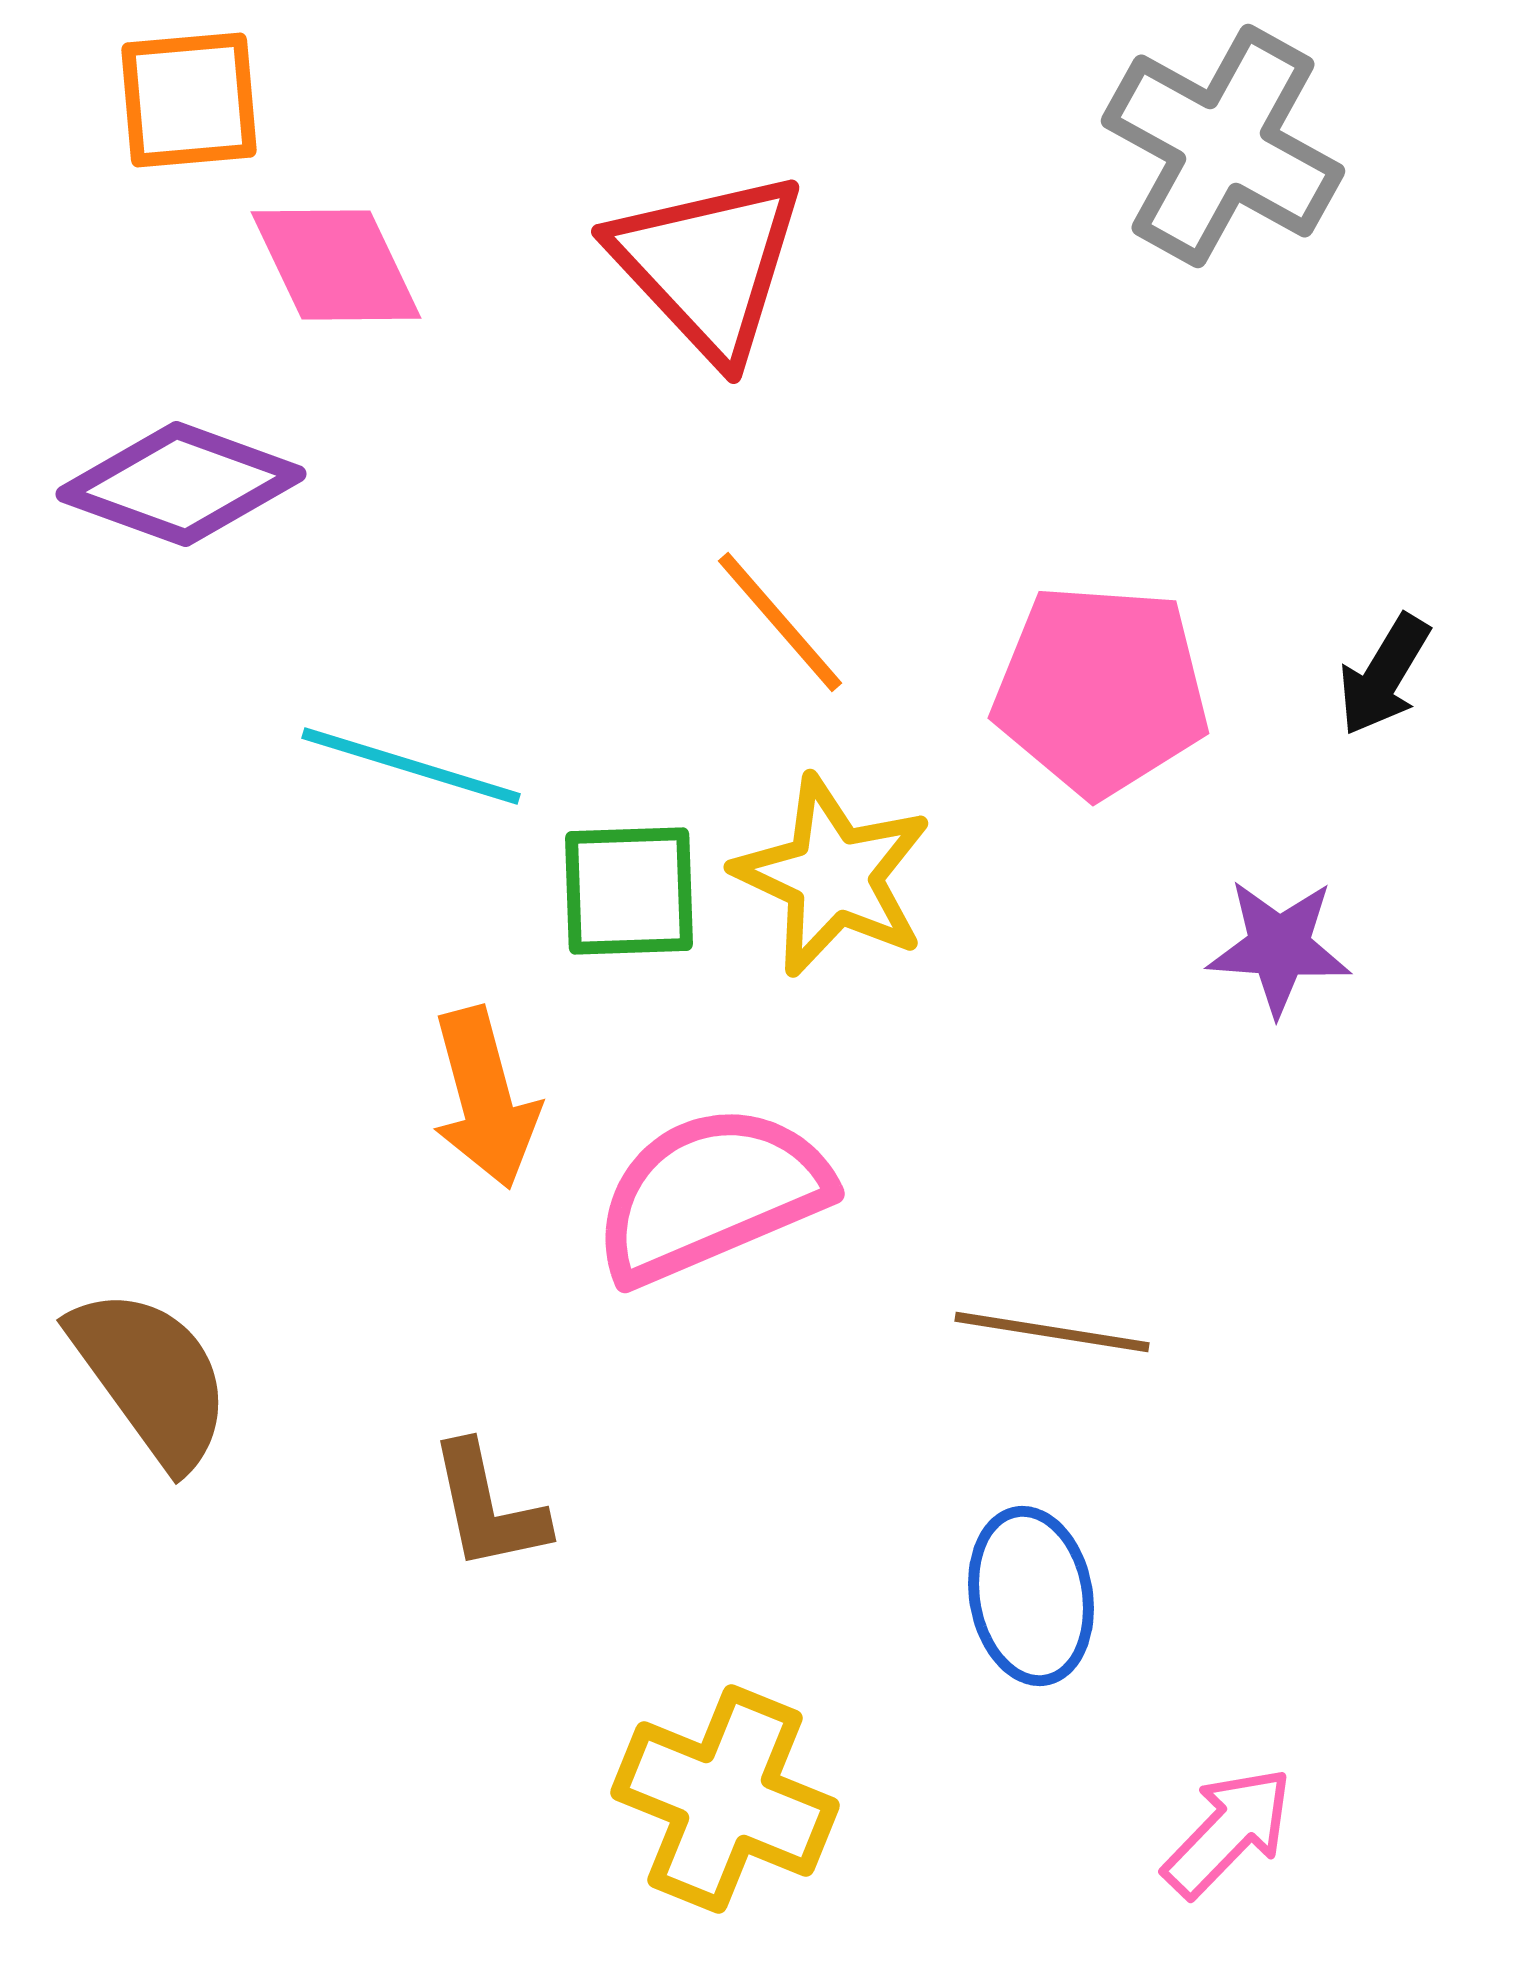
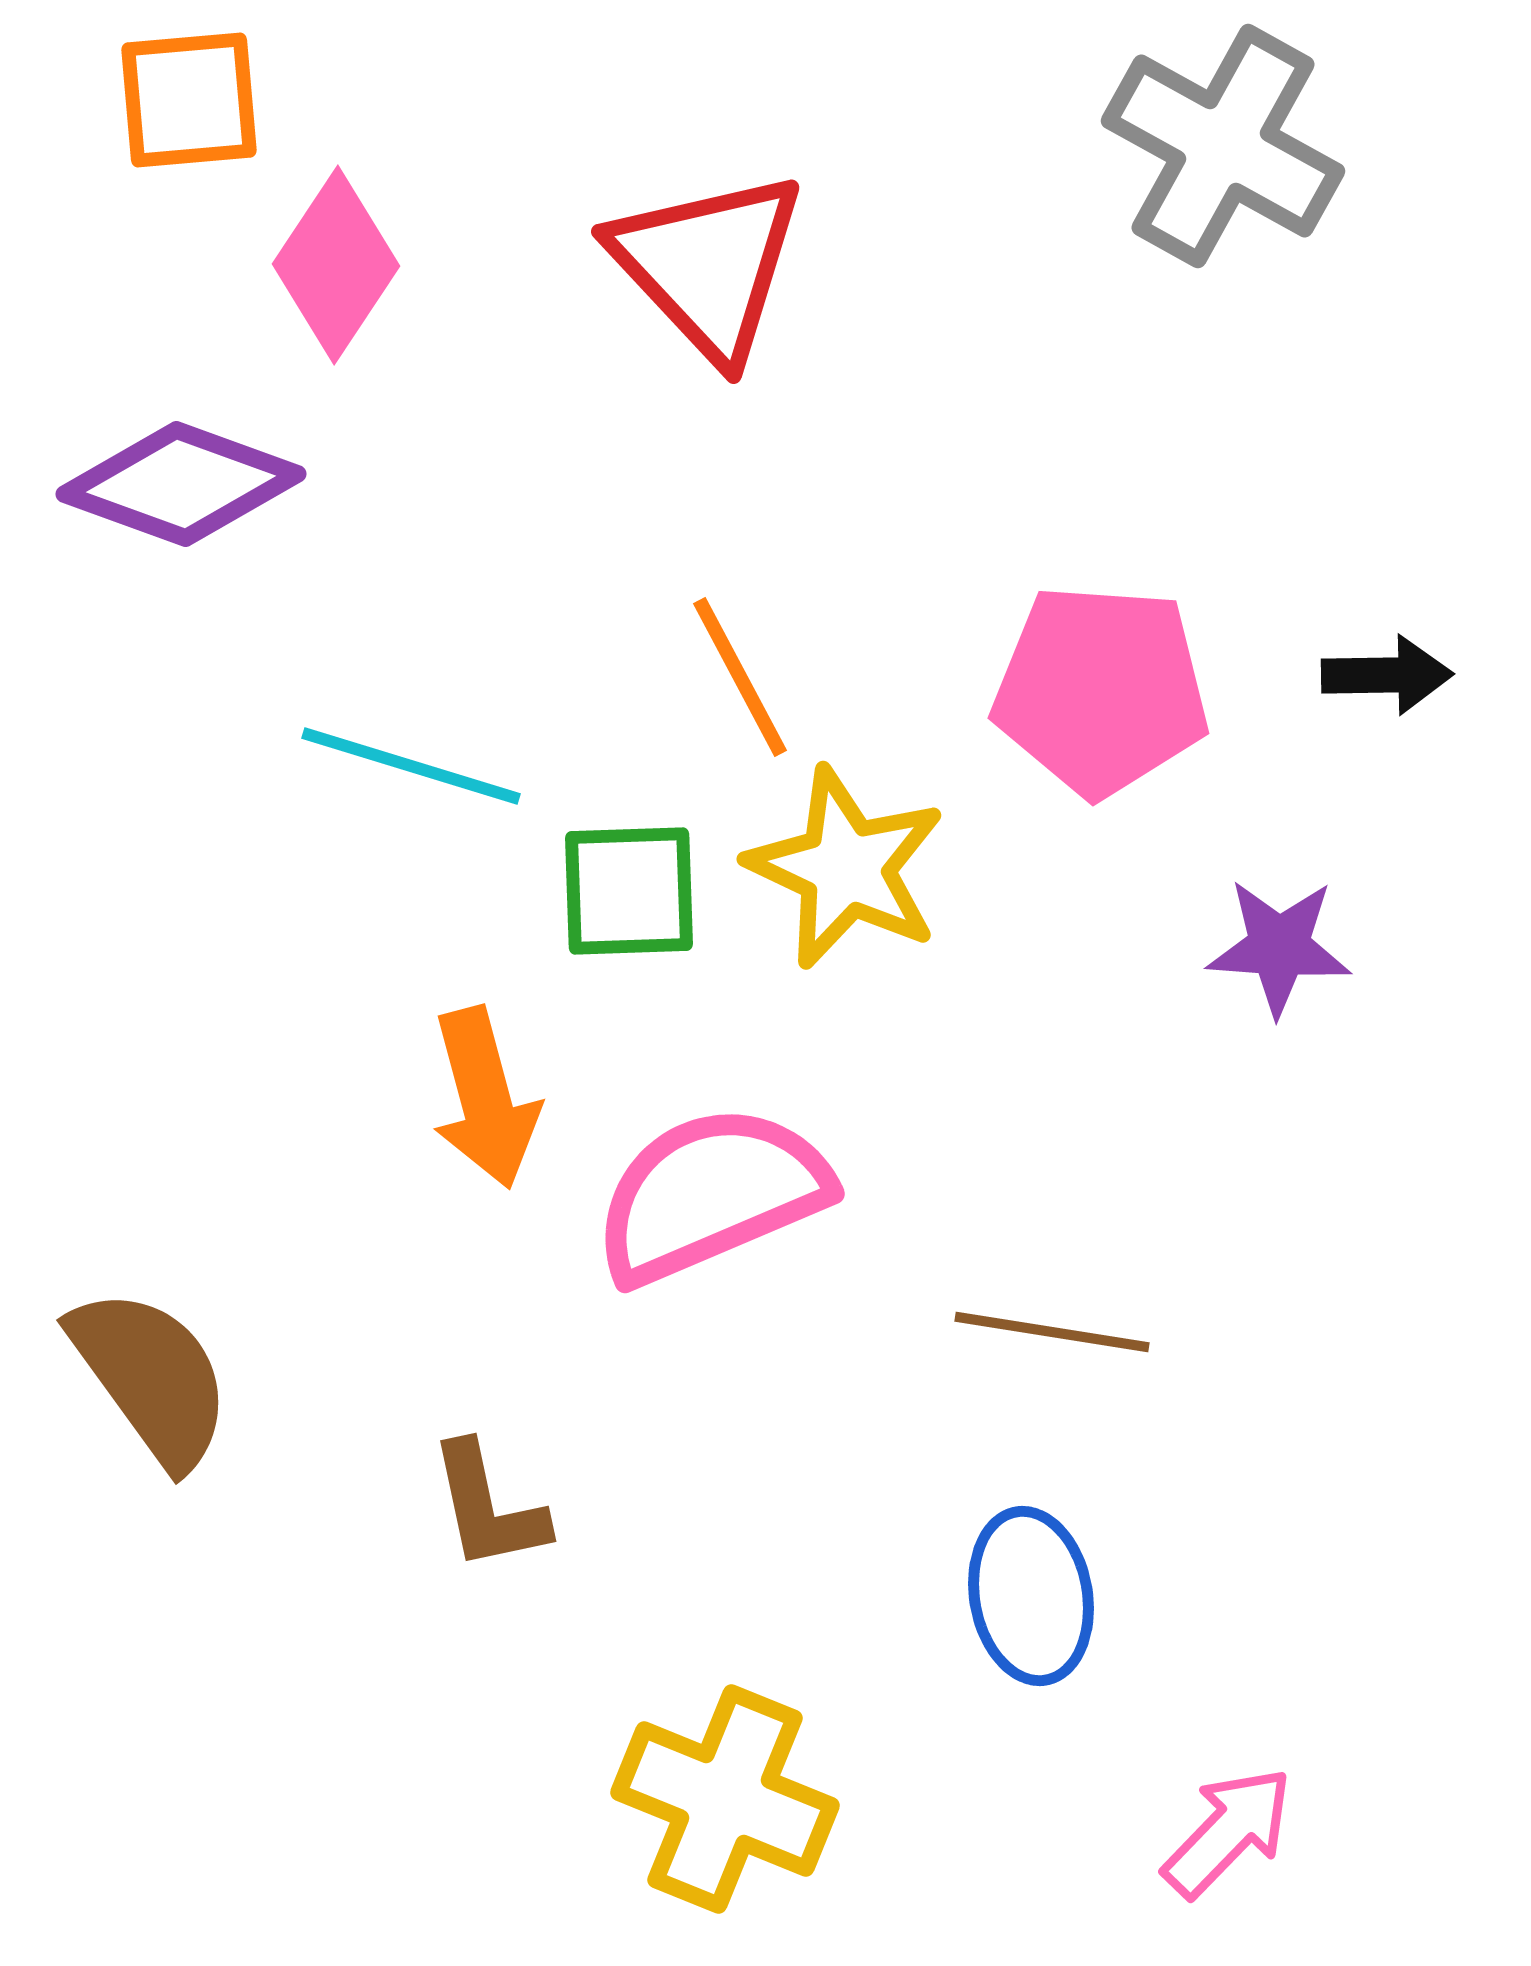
pink diamond: rotated 59 degrees clockwise
orange line: moved 40 px left, 55 px down; rotated 13 degrees clockwise
black arrow: moved 3 px right; rotated 122 degrees counterclockwise
yellow star: moved 13 px right, 8 px up
